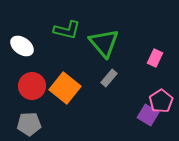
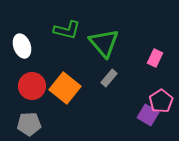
white ellipse: rotated 35 degrees clockwise
